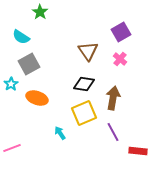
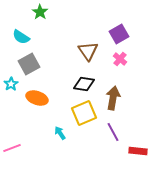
purple square: moved 2 px left, 2 px down
